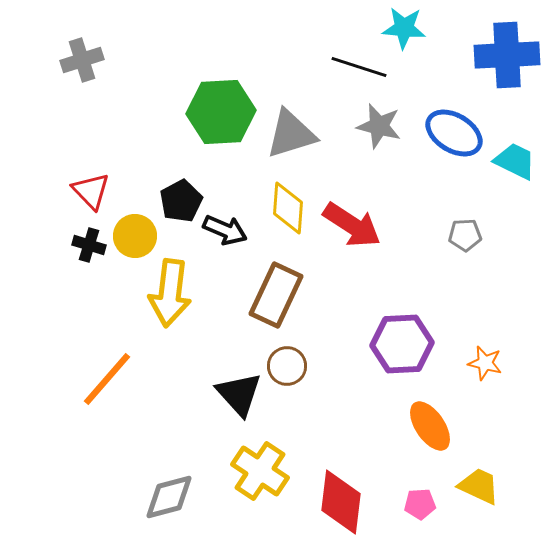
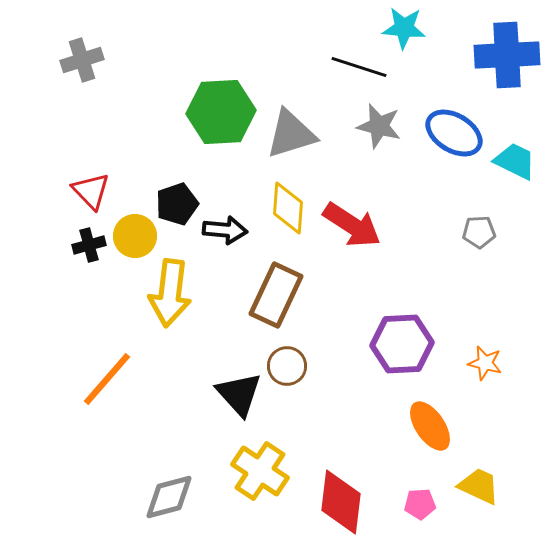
black pentagon: moved 4 px left, 3 px down; rotated 9 degrees clockwise
black arrow: rotated 18 degrees counterclockwise
gray pentagon: moved 14 px right, 3 px up
black cross: rotated 32 degrees counterclockwise
